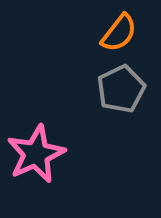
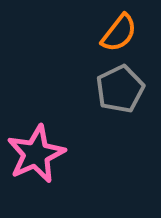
gray pentagon: moved 1 px left
